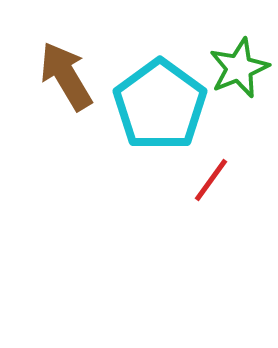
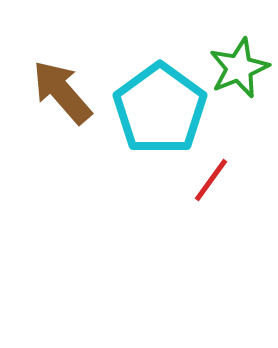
brown arrow: moved 4 px left, 16 px down; rotated 10 degrees counterclockwise
cyan pentagon: moved 4 px down
